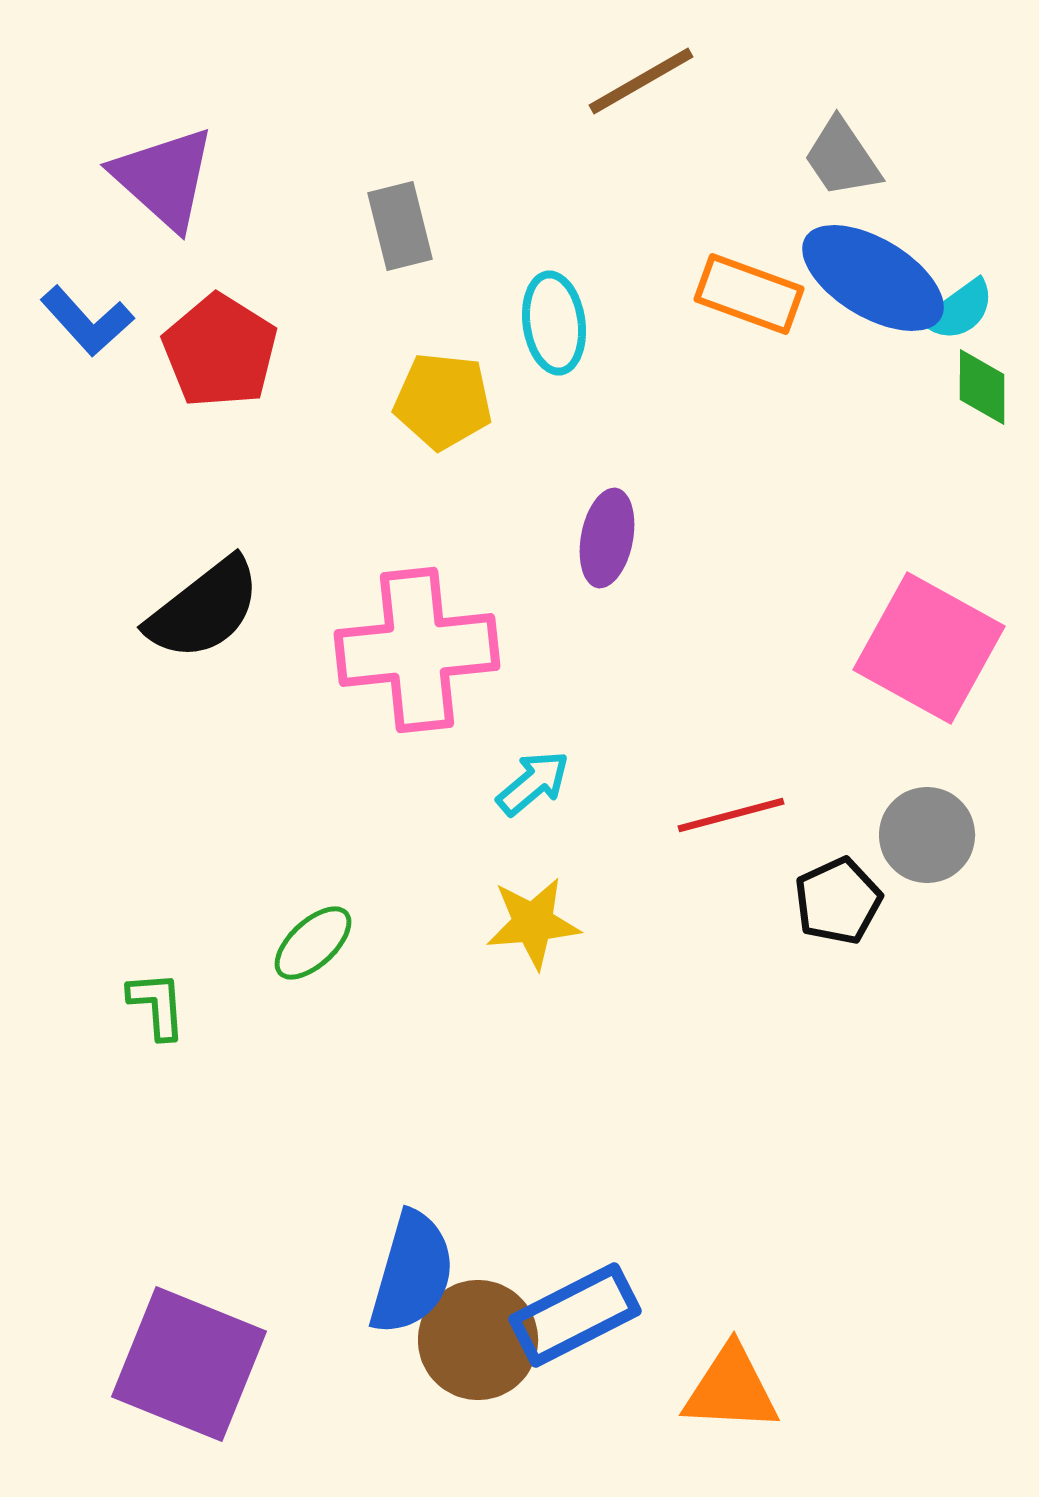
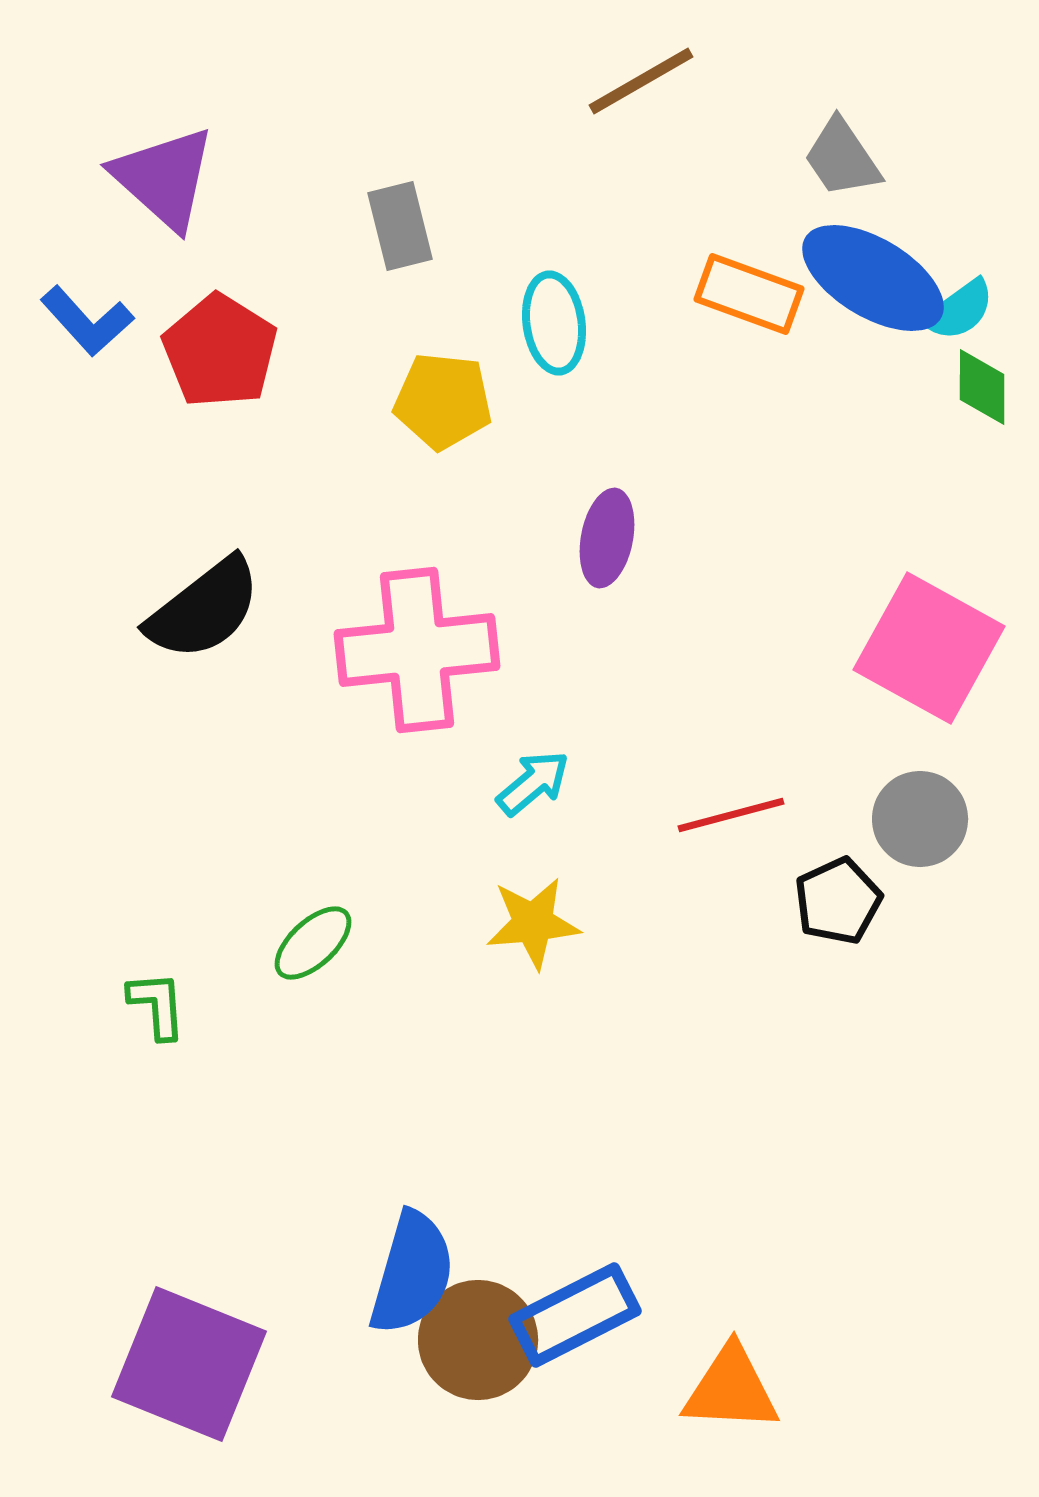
gray circle: moved 7 px left, 16 px up
